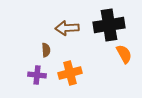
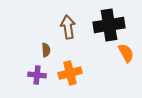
brown arrow: moved 1 px right, 1 px up; rotated 85 degrees clockwise
orange semicircle: moved 2 px right, 1 px up
